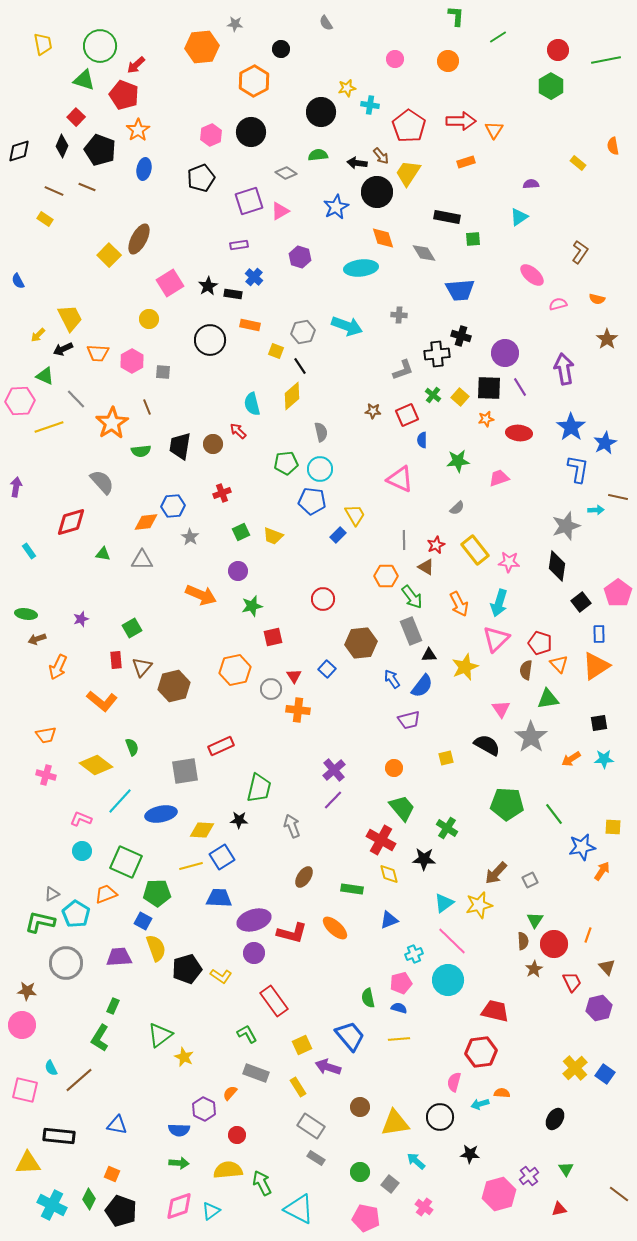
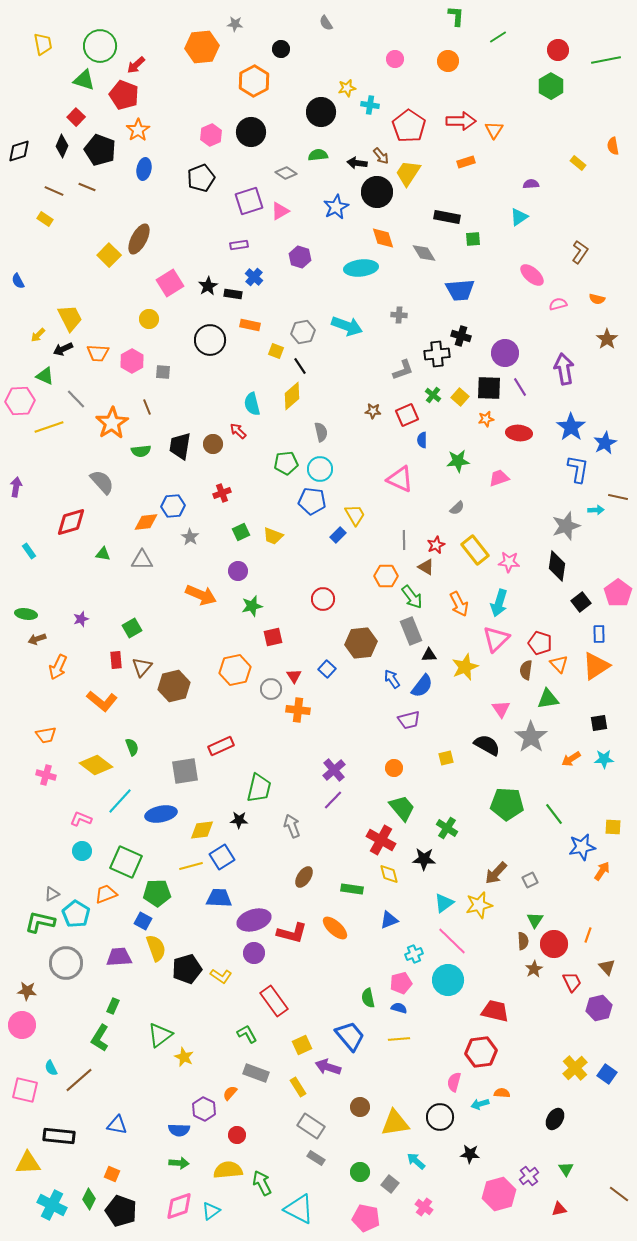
yellow diamond at (202, 830): rotated 10 degrees counterclockwise
blue square at (605, 1074): moved 2 px right
